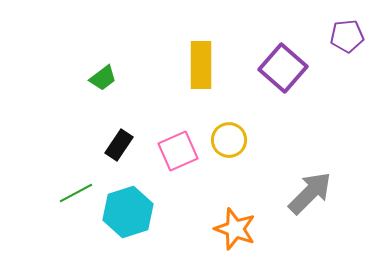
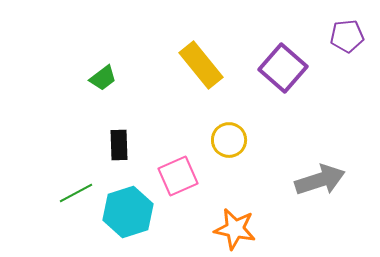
yellow rectangle: rotated 39 degrees counterclockwise
black rectangle: rotated 36 degrees counterclockwise
pink square: moved 25 px down
gray arrow: moved 10 px right, 13 px up; rotated 27 degrees clockwise
orange star: rotated 9 degrees counterclockwise
